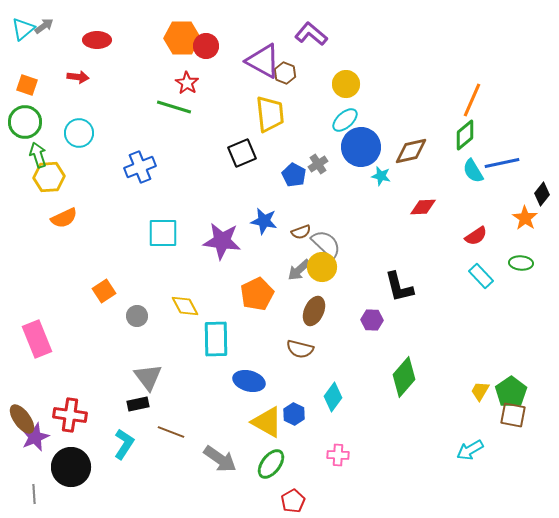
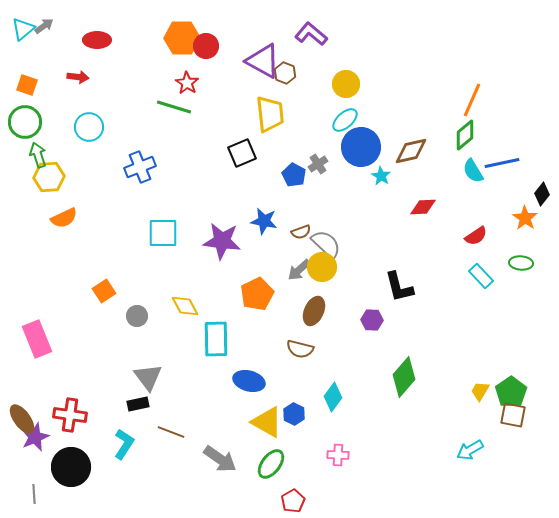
cyan circle at (79, 133): moved 10 px right, 6 px up
cyan star at (381, 176): rotated 18 degrees clockwise
